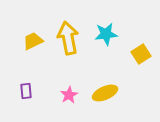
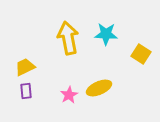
cyan star: rotated 10 degrees clockwise
yellow trapezoid: moved 8 px left, 26 px down
yellow square: rotated 24 degrees counterclockwise
yellow ellipse: moved 6 px left, 5 px up
